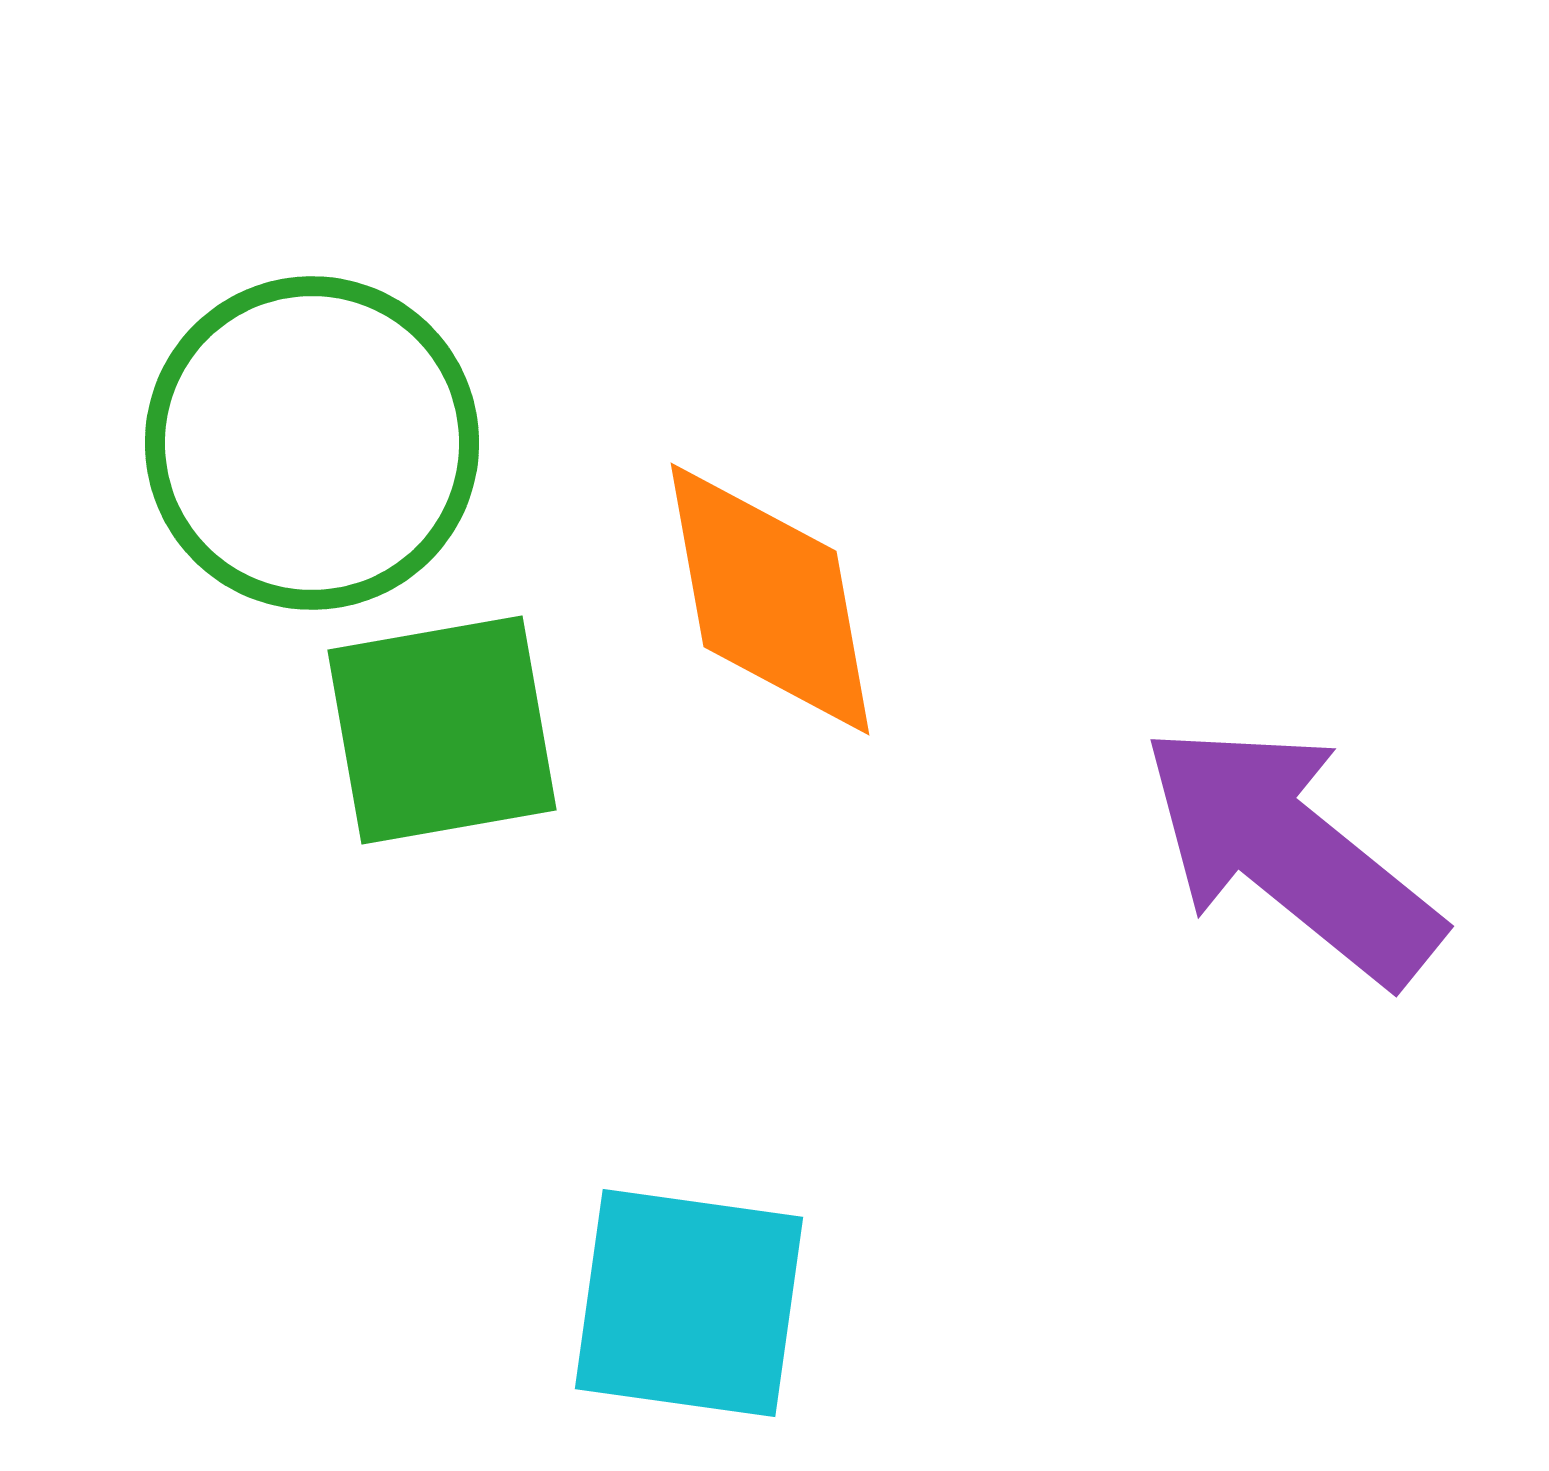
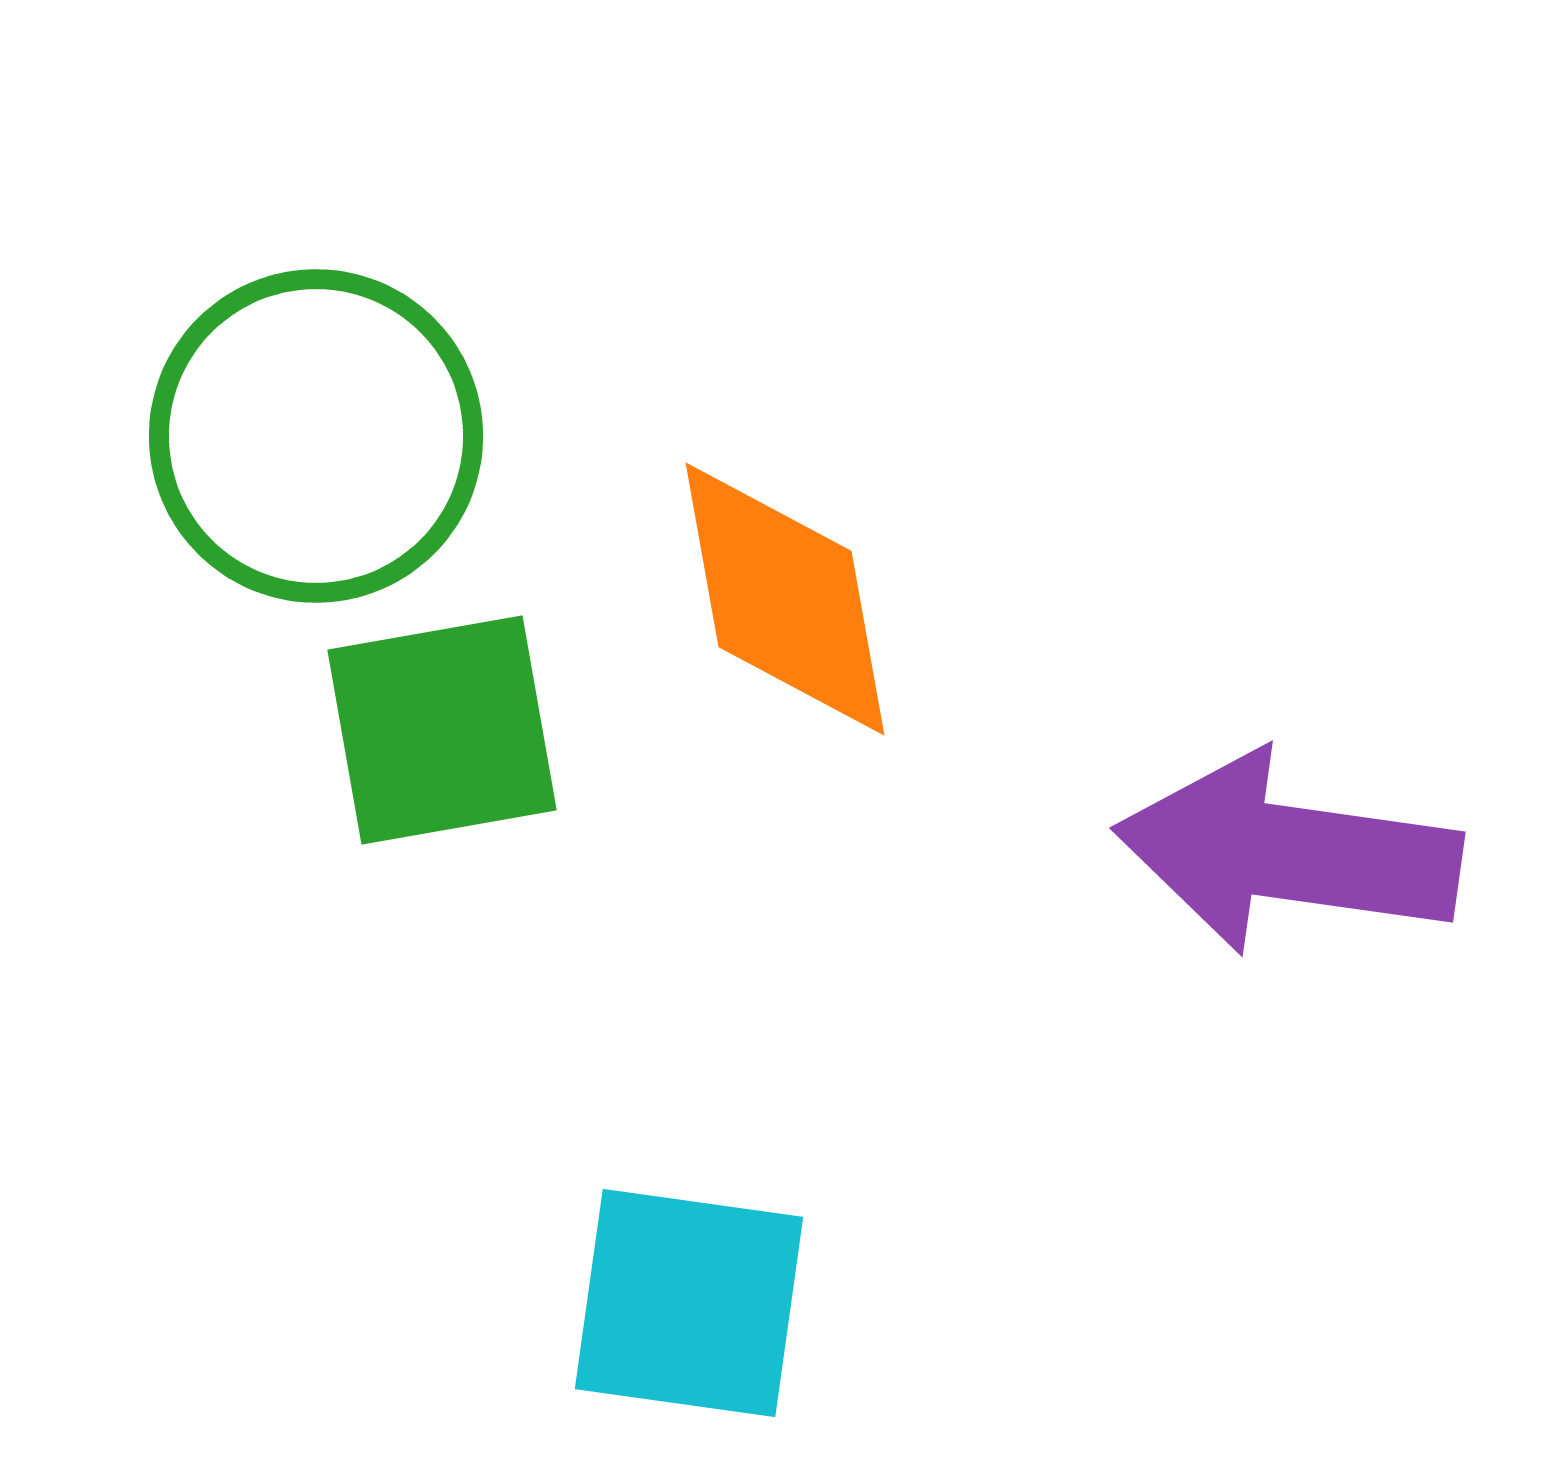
green circle: moved 4 px right, 7 px up
orange diamond: moved 15 px right
purple arrow: moved 3 px left; rotated 31 degrees counterclockwise
